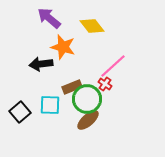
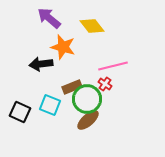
pink line: rotated 28 degrees clockwise
cyan square: rotated 20 degrees clockwise
black square: rotated 25 degrees counterclockwise
